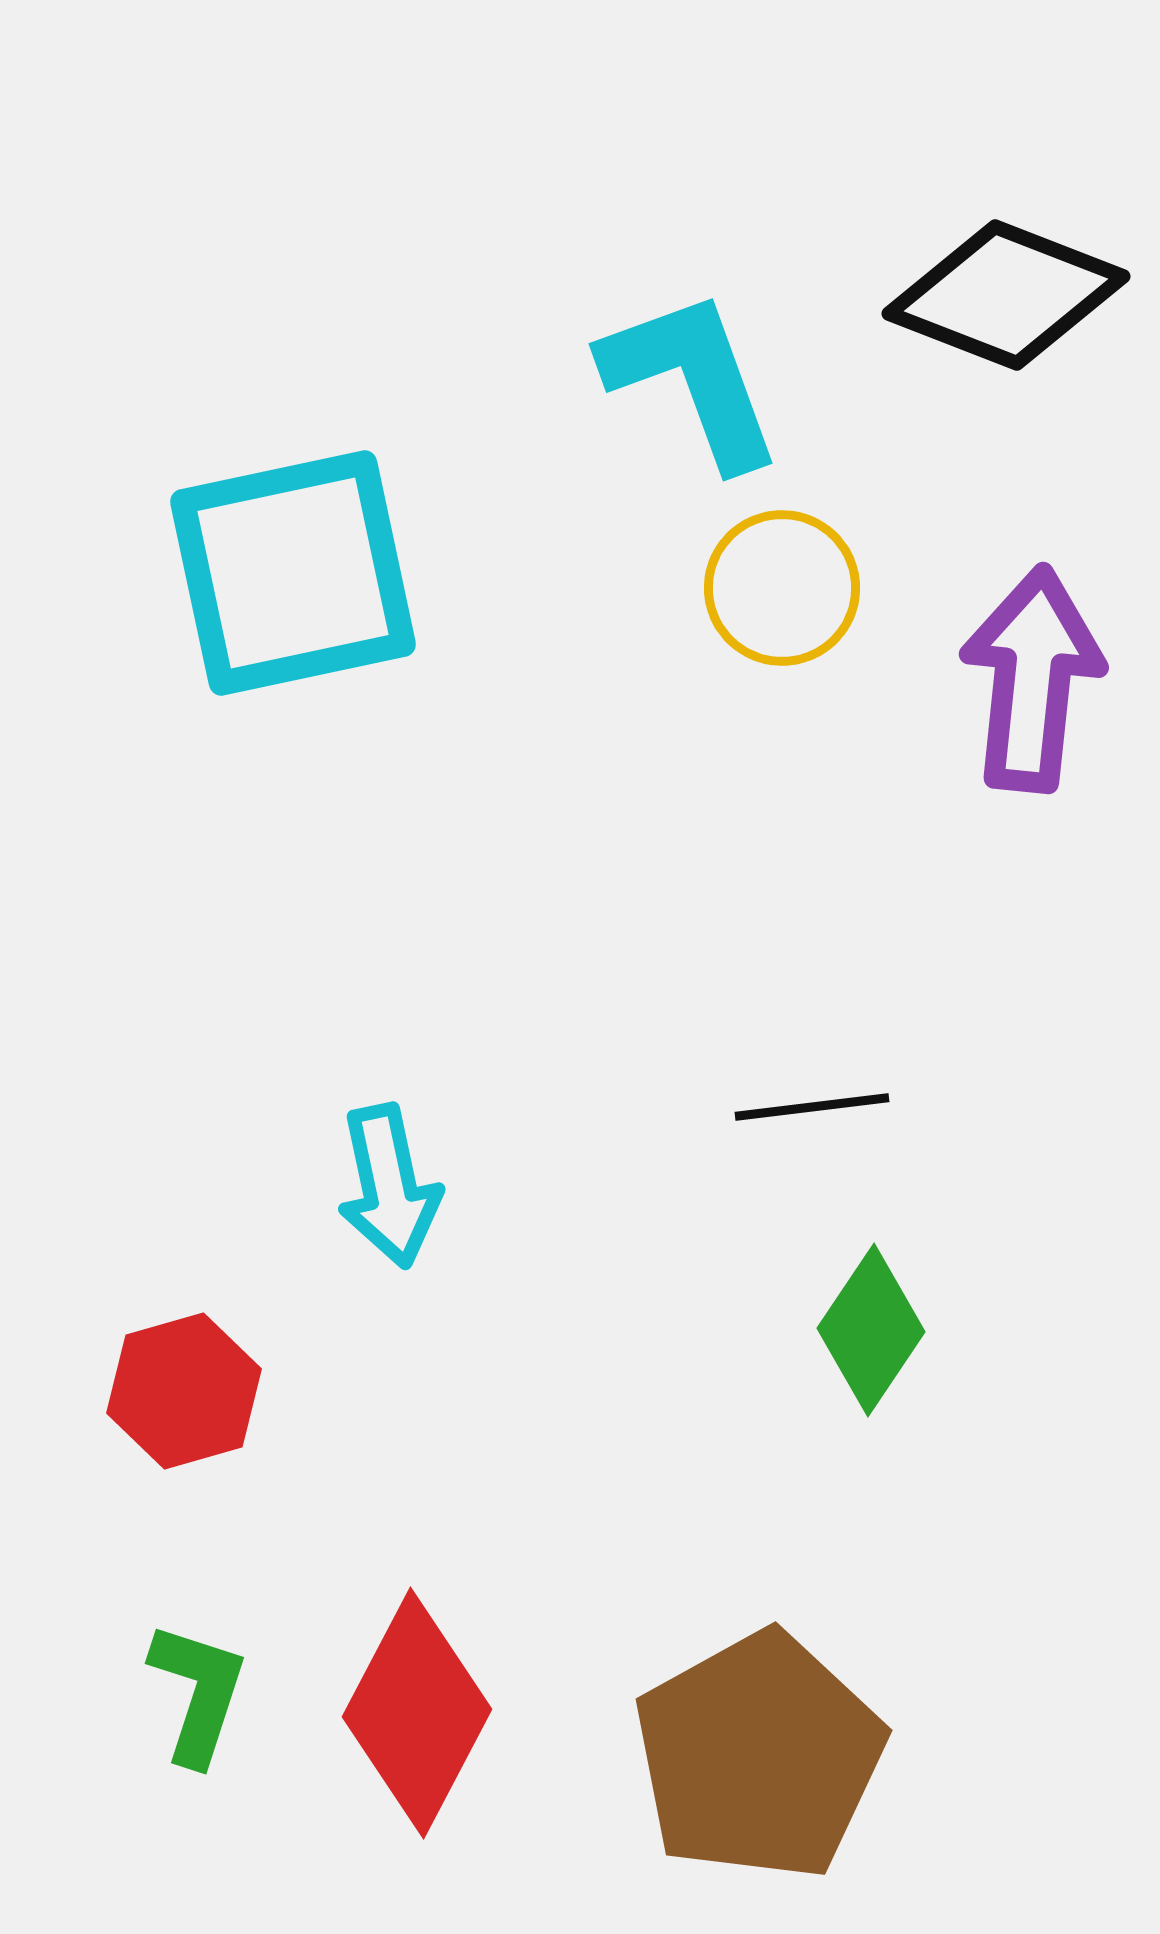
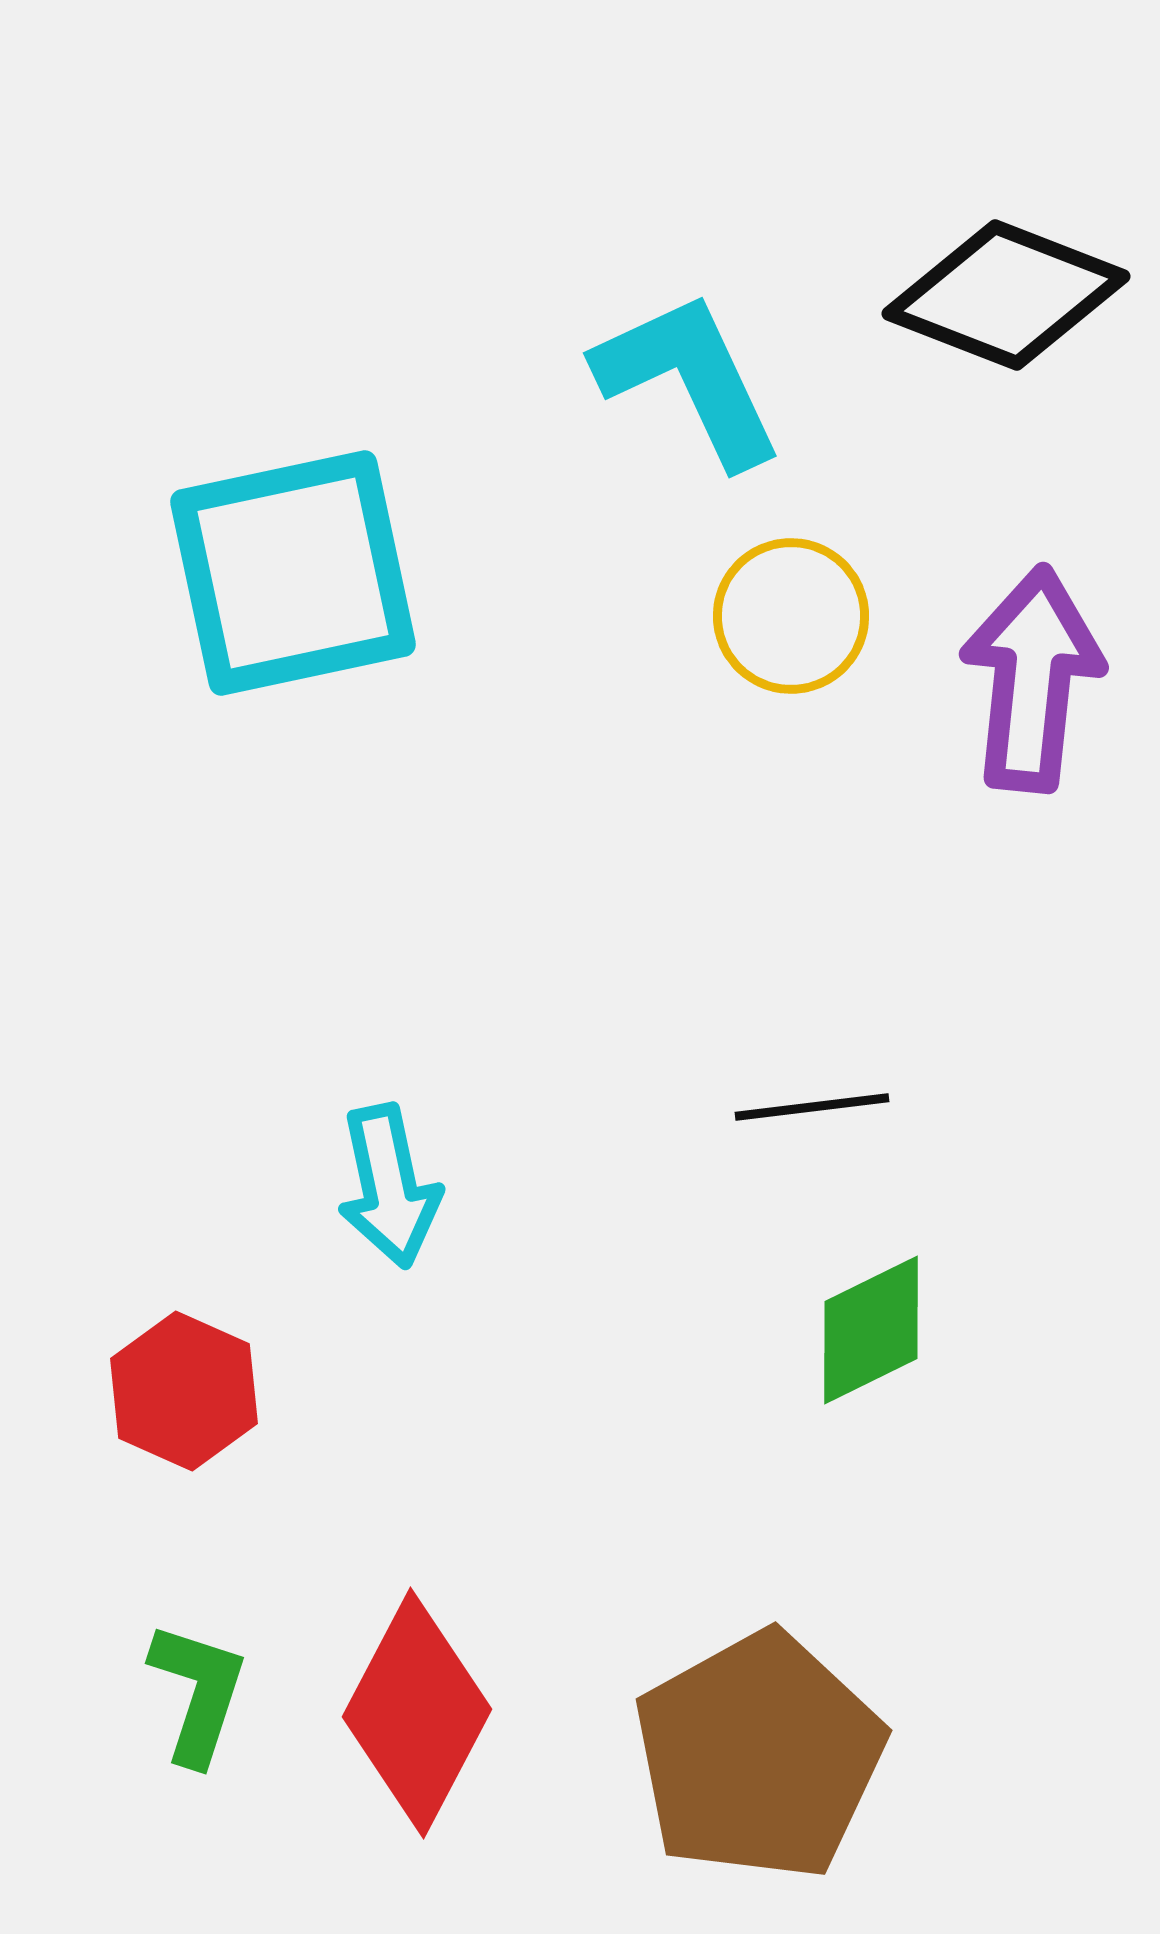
cyan L-shape: moved 3 px left; rotated 5 degrees counterclockwise
yellow circle: moved 9 px right, 28 px down
green diamond: rotated 30 degrees clockwise
red hexagon: rotated 20 degrees counterclockwise
